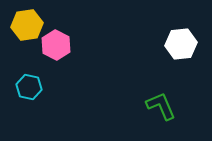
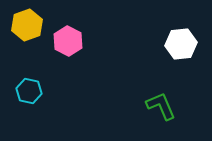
yellow hexagon: rotated 12 degrees counterclockwise
pink hexagon: moved 12 px right, 4 px up
cyan hexagon: moved 4 px down
